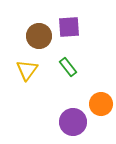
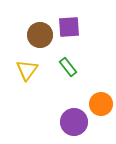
brown circle: moved 1 px right, 1 px up
purple circle: moved 1 px right
